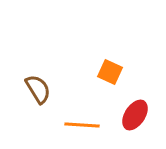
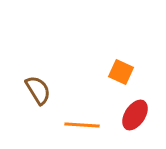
orange square: moved 11 px right
brown semicircle: moved 1 px down
